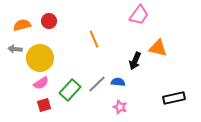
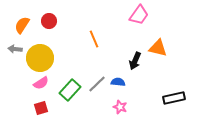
orange semicircle: rotated 42 degrees counterclockwise
red square: moved 3 px left, 3 px down
